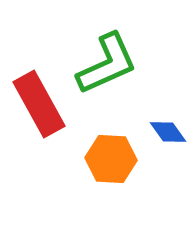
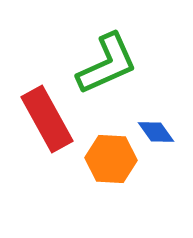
red rectangle: moved 8 px right, 15 px down
blue diamond: moved 12 px left
